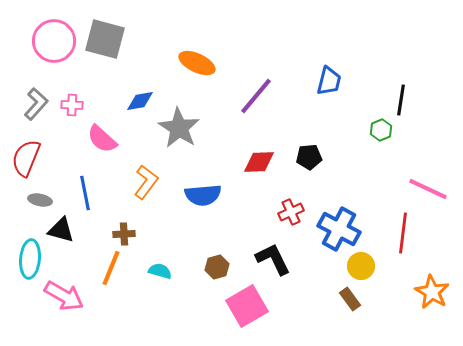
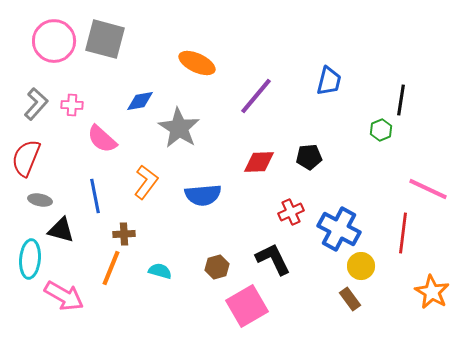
blue line: moved 10 px right, 3 px down
